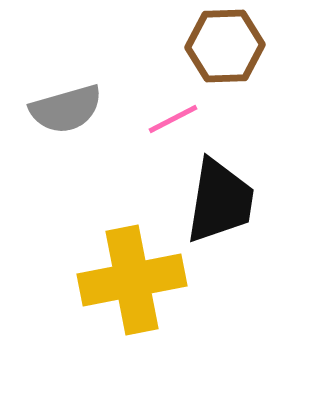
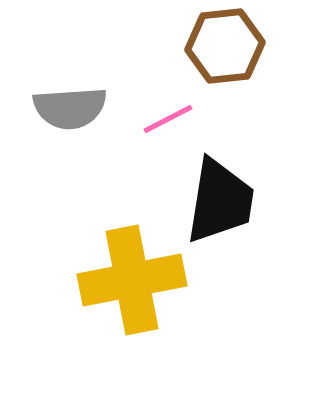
brown hexagon: rotated 4 degrees counterclockwise
gray semicircle: moved 4 px right, 1 px up; rotated 12 degrees clockwise
pink line: moved 5 px left
